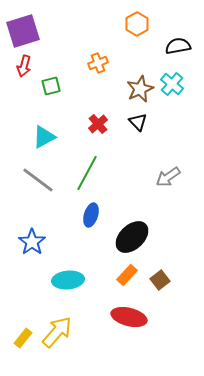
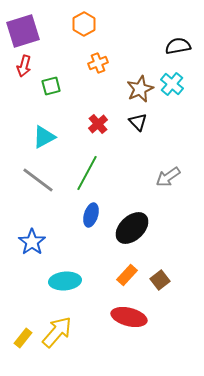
orange hexagon: moved 53 px left
black ellipse: moved 9 px up
cyan ellipse: moved 3 px left, 1 px down
